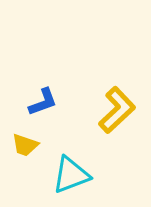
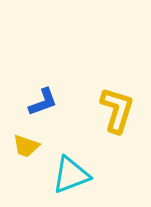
yellow L-shape: rotated 30 degrees counterclockwise
yellow trapezoid: moved 1 px right, 1 px down
